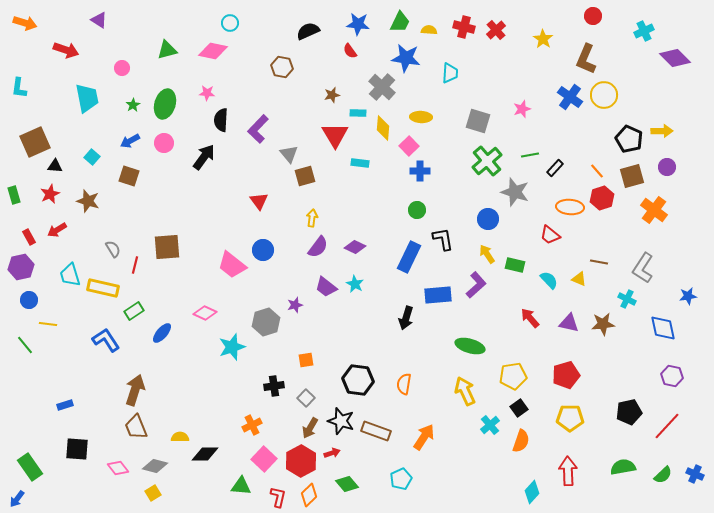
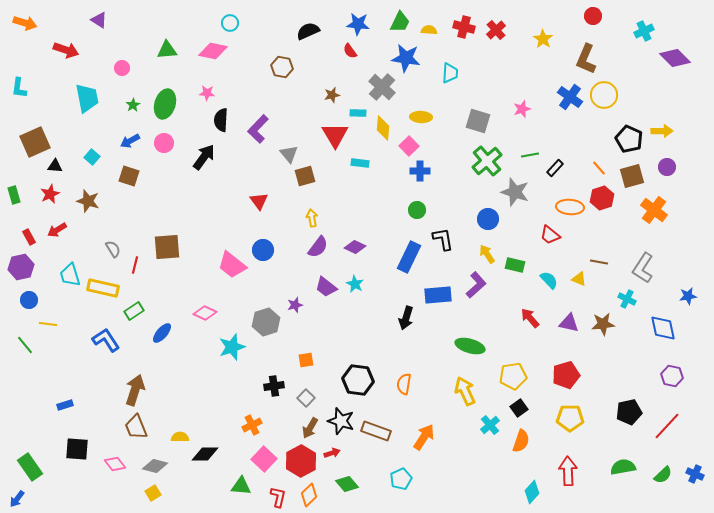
green triangle at (167, 50): rotated 10 degrees clockwise
orange line at (597, 171): moved 2 px right, 3 px up
yellow arrow at (312, 218): rotated 18 degrees counterclockwise
pink diamond at (118, 468): moved 3 px left, 4 px up
